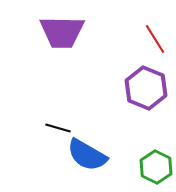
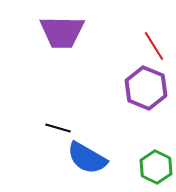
red line: moved 1 px left, 7 px down
blue semicircle: moved 3 px down
